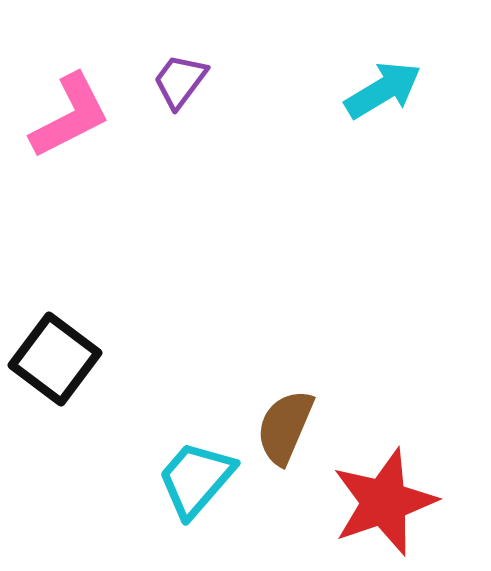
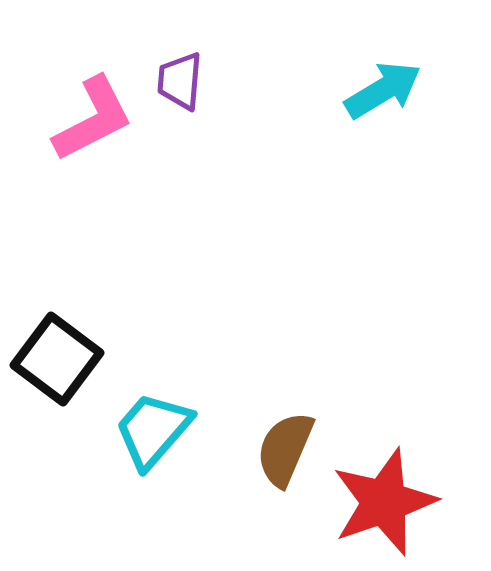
purple trapezoid: rotated 32 degrees counterclockwise
pink L-shape: moved 23 px right, 3 px down
black square: moved 2 px right
brown semicircle: moved 22 px down
cyan trapezoid: moved 43 px left, 49 px up
